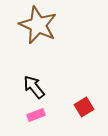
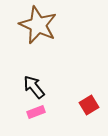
red square: moved 5 px right, 2 px up
pink rectangle: moved 3 px up
